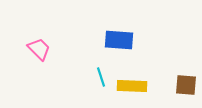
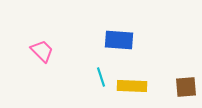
pink trapezoid: moved 3 px right, 2 px down
brown square: moved 2 px down; rotated 10 degrees counterclockwise
